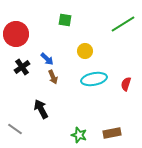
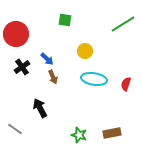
cyan ellipse: rotated 20 degrees clockwise
black arrow: moved 1 px left, 1 px up
